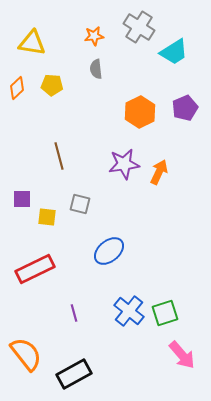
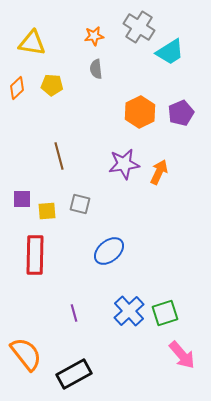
cyan trapezoid: moved 4 px left
purple pentagon: moved 4 px left, 5 px down
yellow square: moved 6 px up; rotated 12 degrees counterclockwise
red rectangle: moved 14 px up; rotated 63 degrees counterclockwise
blue cross: rotated 8 degrees clockwise
